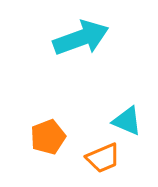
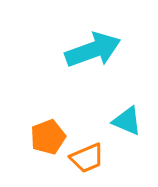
cyan arrow: moved 12 px right, 12 px down
orange trapezoid: moved 16 px left
